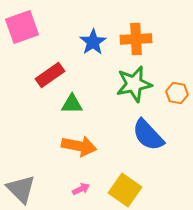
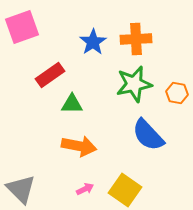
pink arrow: moved 4 px right
